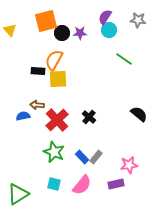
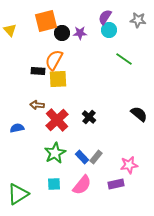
blue semicircle: moved 6 px left, 12 px down
green star: moved 1 px right, 1 px down; rotated 20 degrees clockwise
cyan square: rotated 16 degrees counterclockwise
